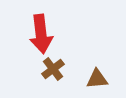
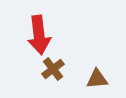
red arrow: moved 2 px left, 1 px down
